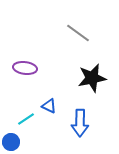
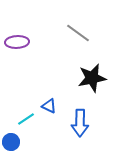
purple ellipse: moved 8 px left, 26 px up; rotated 10 degrees counterclockwise
